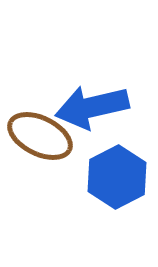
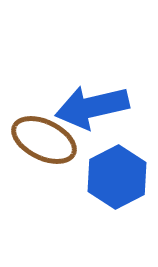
brown ellipse: moved 4 px right, 4 px down
